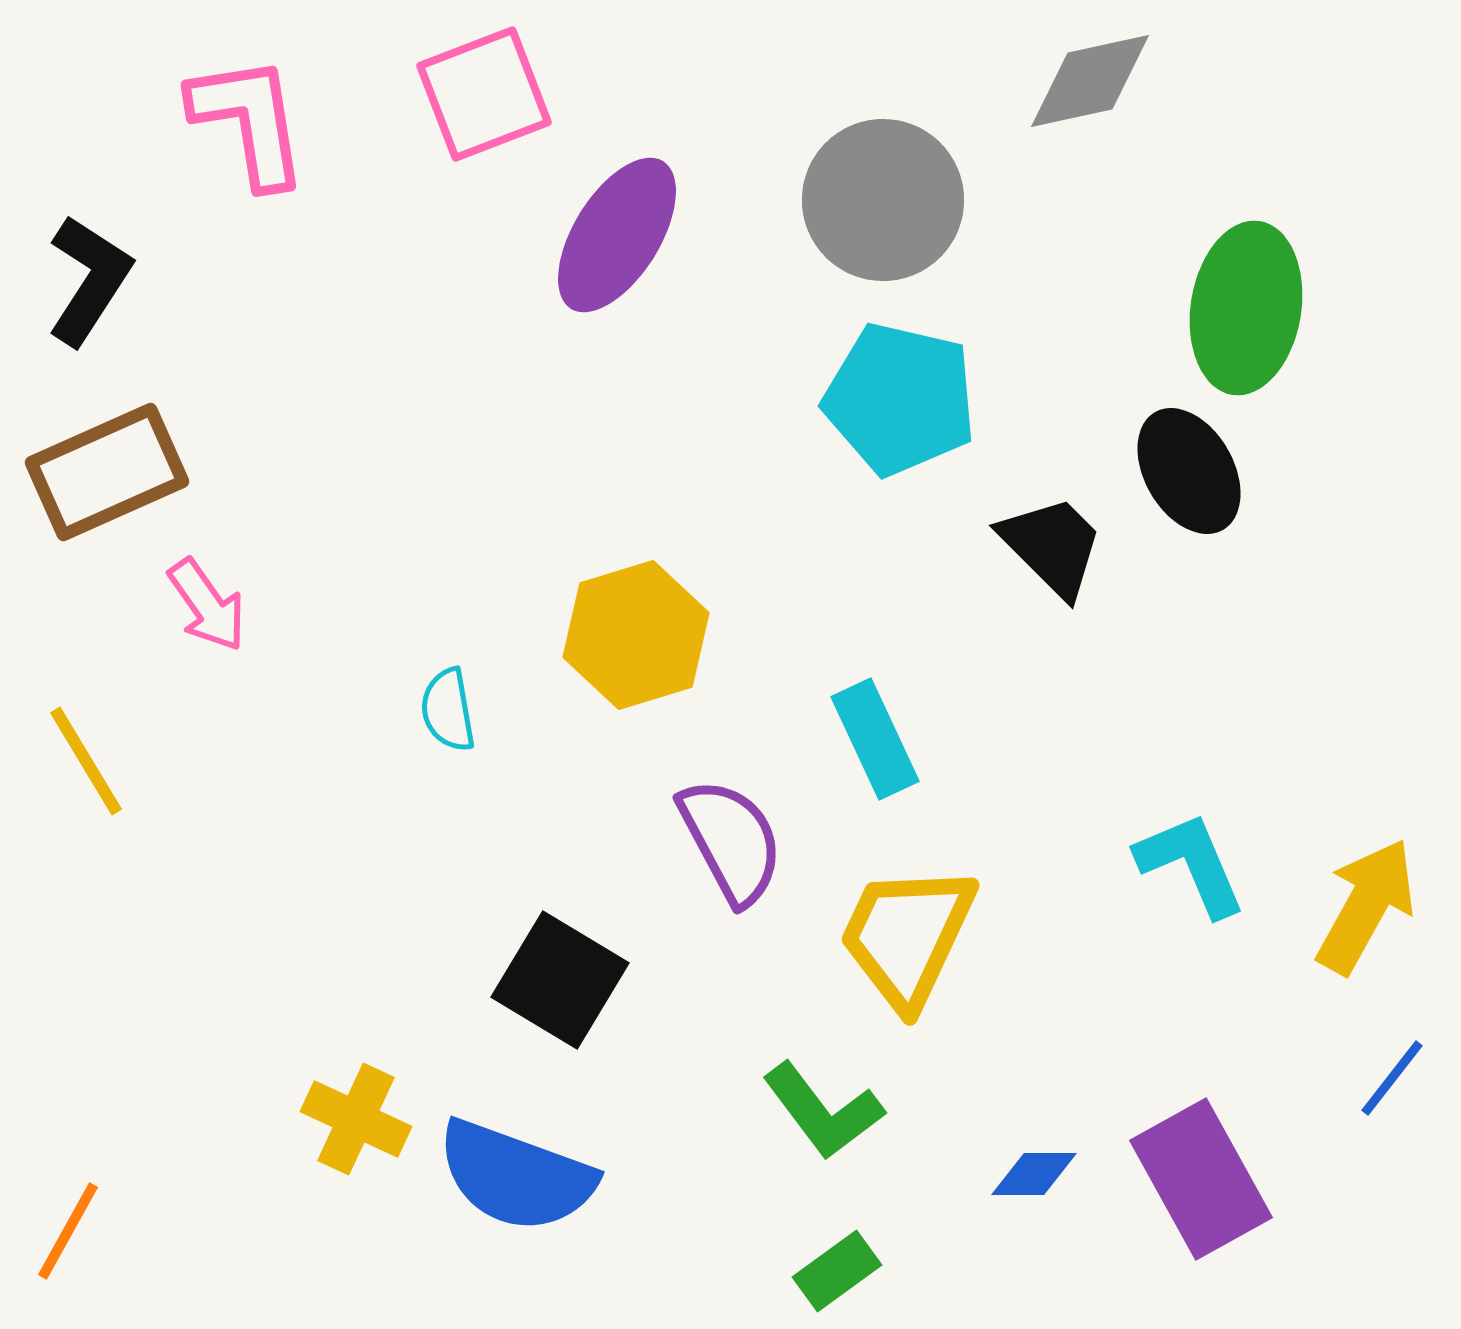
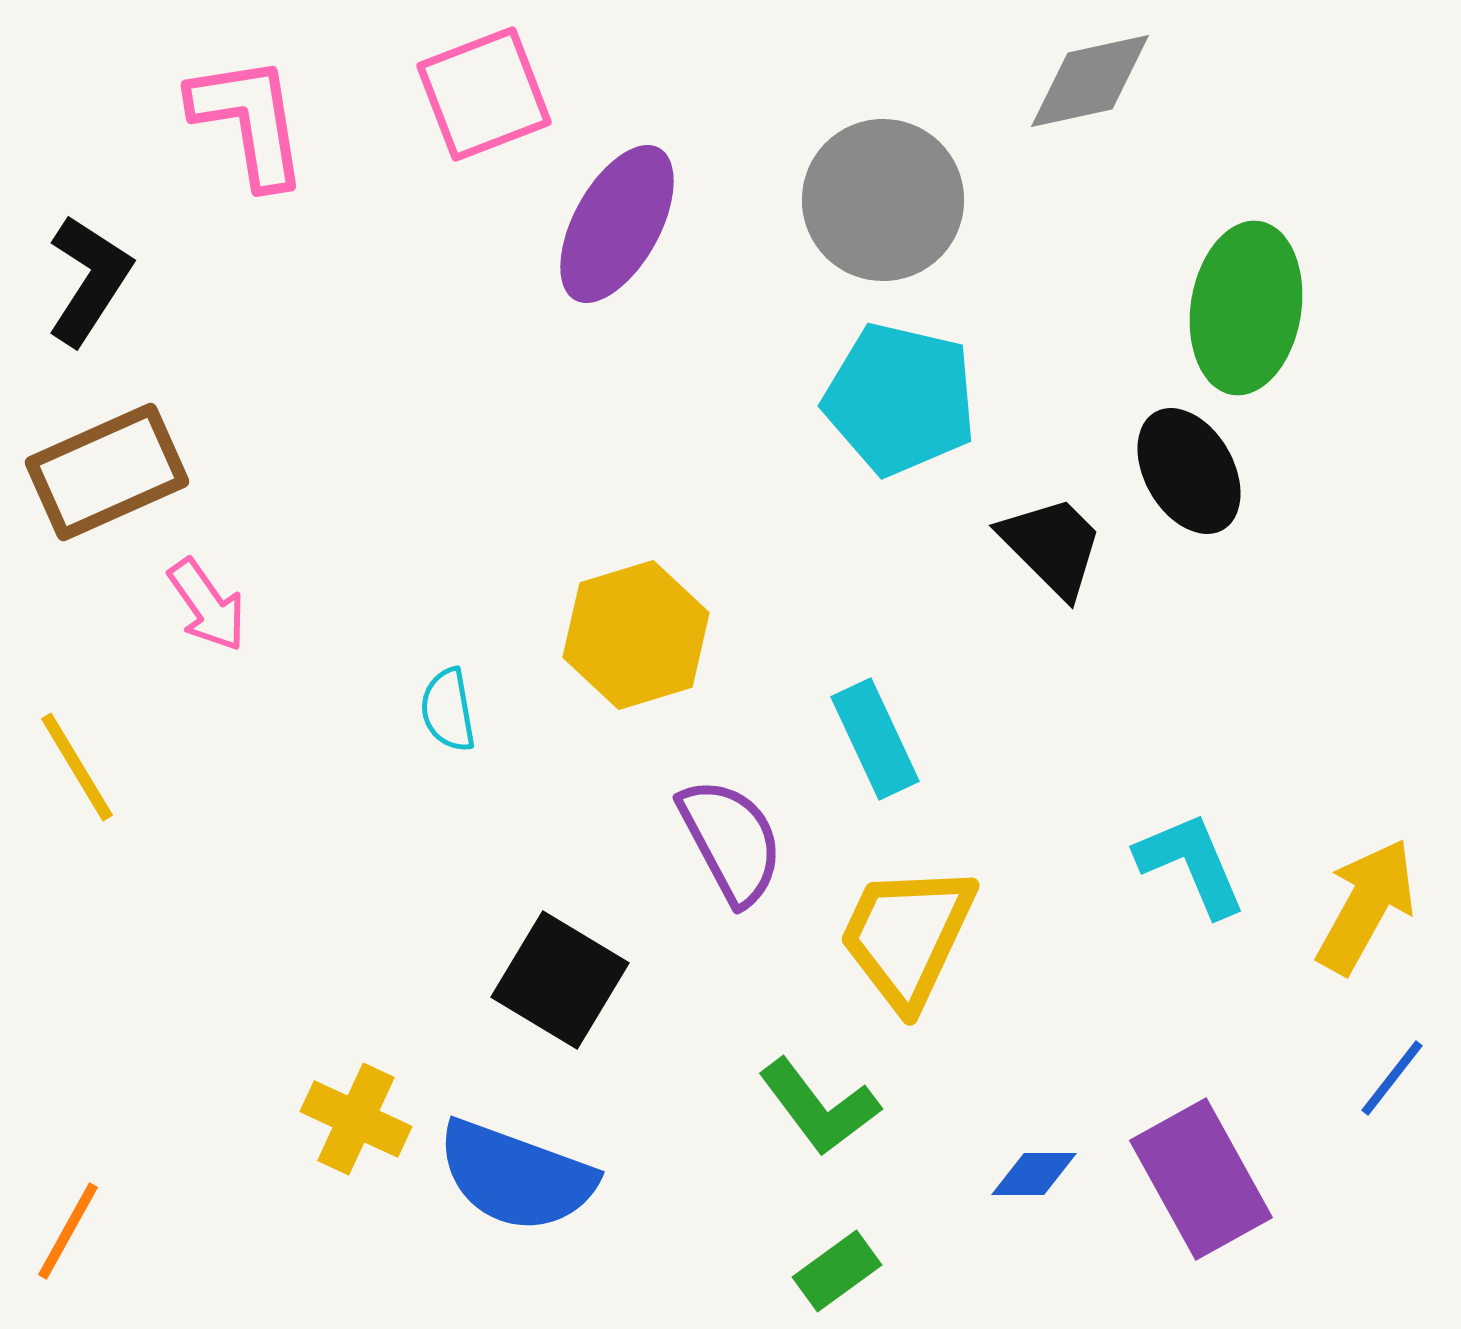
purple ellipse: moved 11 px up; rotated 3 degrees counterclockwise
yellow line: moved 9 px left, 6 px down
green L-shape: moved 4 px left, 4 px up
